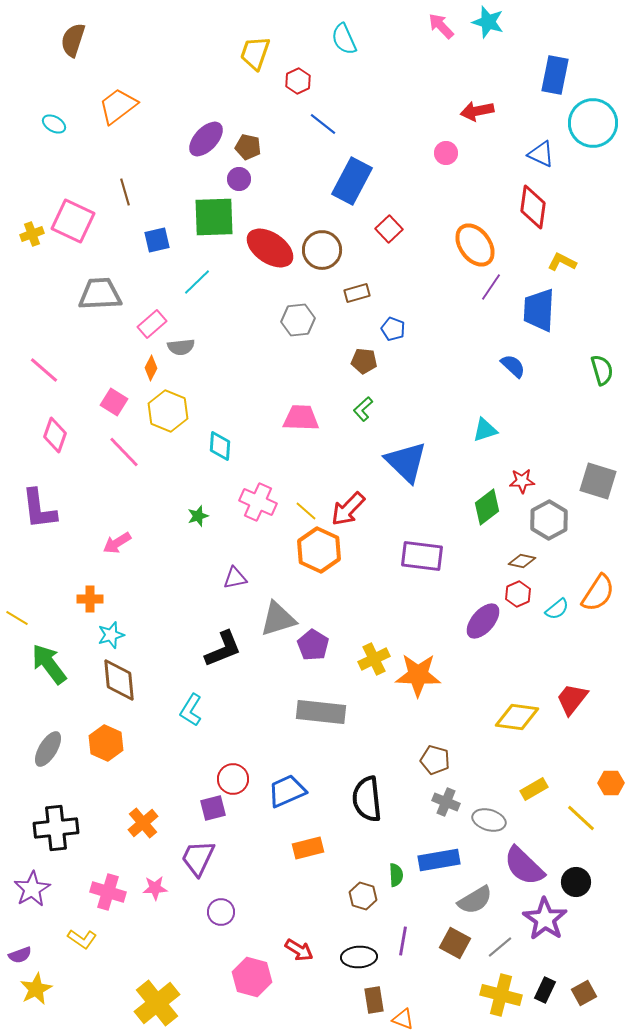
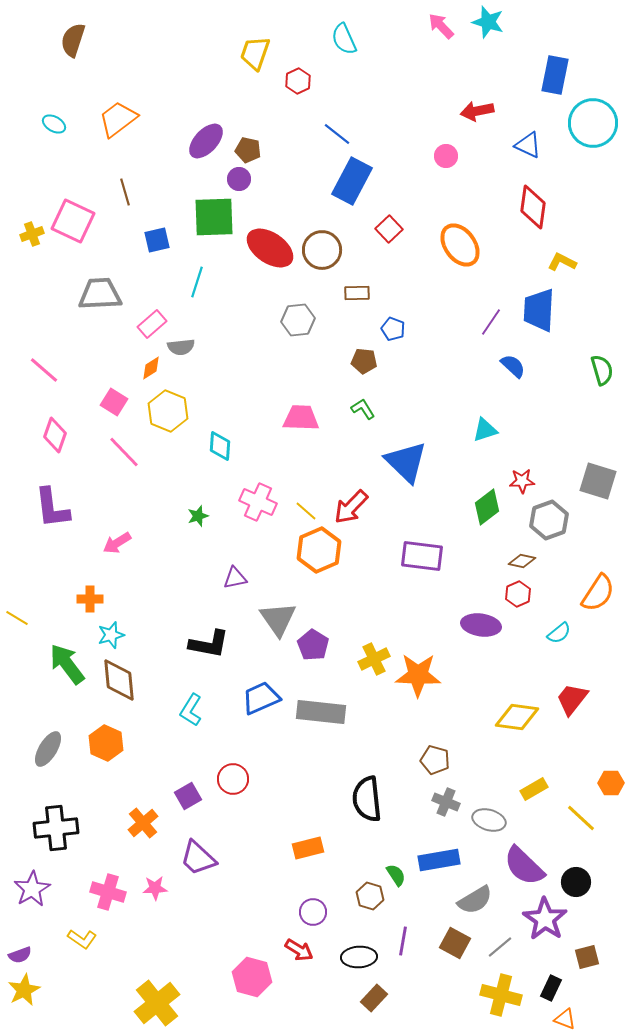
orange trapezoid at (118, 106): moved 13 px down
blue line at (323, 124): moved 14 px right, 10 px down
purple ellipse at (206, 139): moved 2 px down
brown pentagon at (248, 147): moved 3 px down
pink circle at (446, 153): moved 3 px down
blue triangle at (541, 154): moved 13 px left, 9 px up
orange ellipse at (475, 245): moved 15 px left
cyan line at (197, 282): rotated 28 degrees counterclockwise
purple line at (491, 287): moved 35 px down
brown rectangle at (357, 293): rotated 15 degrees clockwise
orange diamond at (151, 368): rotated 30 degrees clockwise
green L-shape at (363, 409): rotated 100 degrees clockwise
purple L-shape at (39, 509): moved 13 px right, 1 px up
red arrow at (348, 509): moved 3 px right, 2 px up
gray hexagon at (549, 520): rotated 9 degrees clockwise
orange hexagon at (319, 550): rotated 12 degrees clockwise
cyan semicircle at (557, 609): moved 2 px right, 24 px down
gray triangle at (278, 619): rotated 48 degrees counterclockwise
purple ellipse at (483, 621): moved 2 px left, 4 px down; rotated 57 degrees clockwise
black L-shape at (223, 649): moved 14 px left, 5 px up; rotated 33 degrees clockwise
green arrow at (49, 664): moved 18 px right
blue trapezoid at (287, 791): moved 26 px left, 93 px up
purple square at (213, 808): moved 25 px left, 12 px up; rotated 16 degrees counterclockwise
purple trapezoid at (198, 858): rotated 72 degrees counterclockwise
green semicircle at (396, 875): rotated 30 degrees counterclockwise
brown hexagon at (363, 896): moved 7 px right
purple circle at (221, 912): moved 92 px right
yellow star at (36, 989): moved 12 px left, 1 px down
black rectangle at (545, 990): moved 6 px right, 2 px up
brown square at (584, 993): moved 3 px right, 36 px up; rotated 15 degrees clockwise
brown rectangle at (374, 1000): moved 2 px up; rotated 52 degrees clockwise
orange triangle at (403, 1019): moved 162 px right
